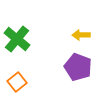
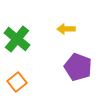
yellow arrow: moved 15 px left, 6 px up
